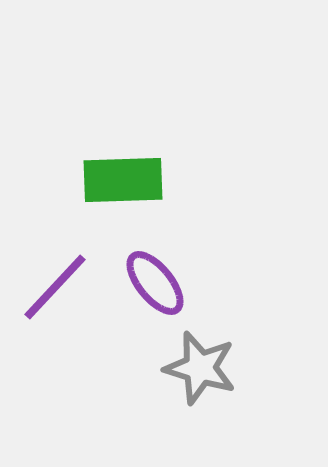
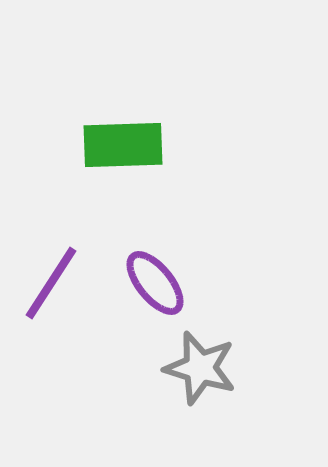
green rectangle: moved 35 px up
purple line: moved 4 px left, 4 px up; rotated 10 degrees counterclockwise
